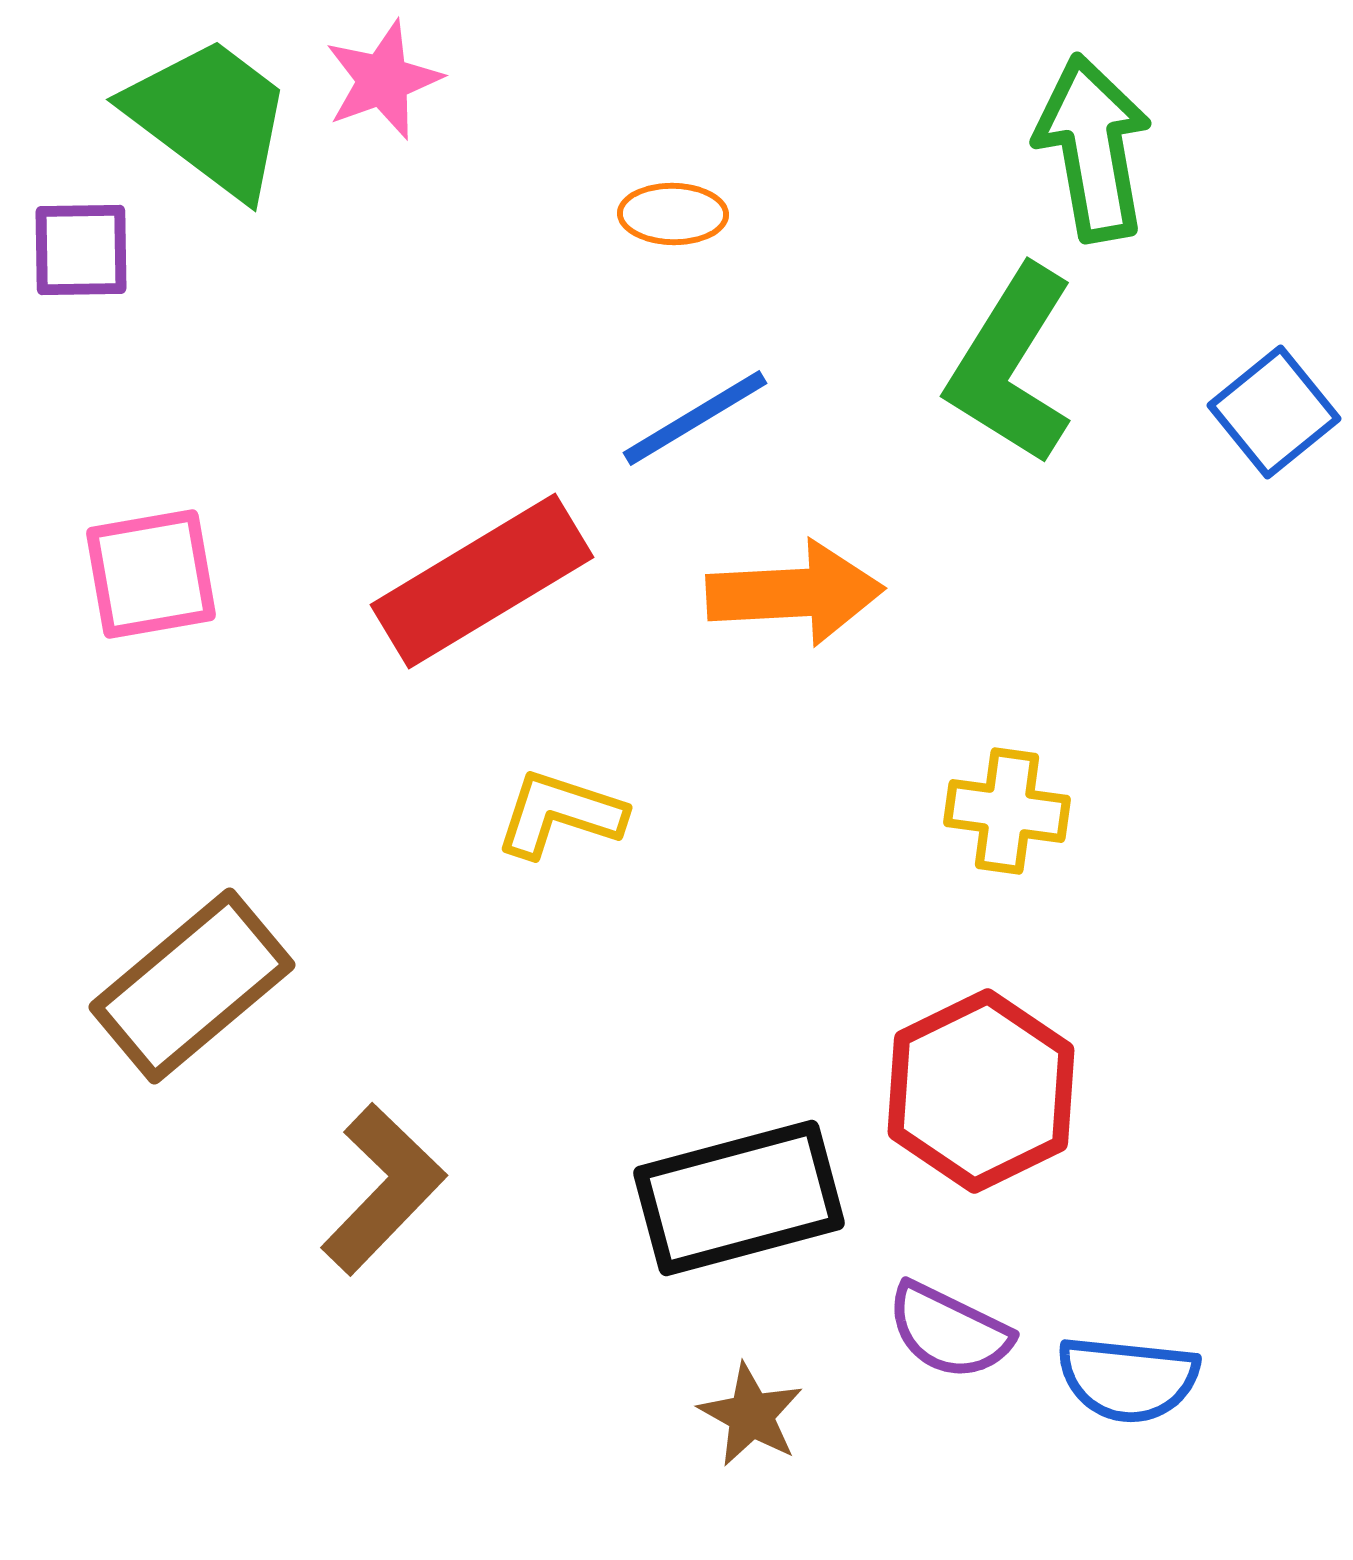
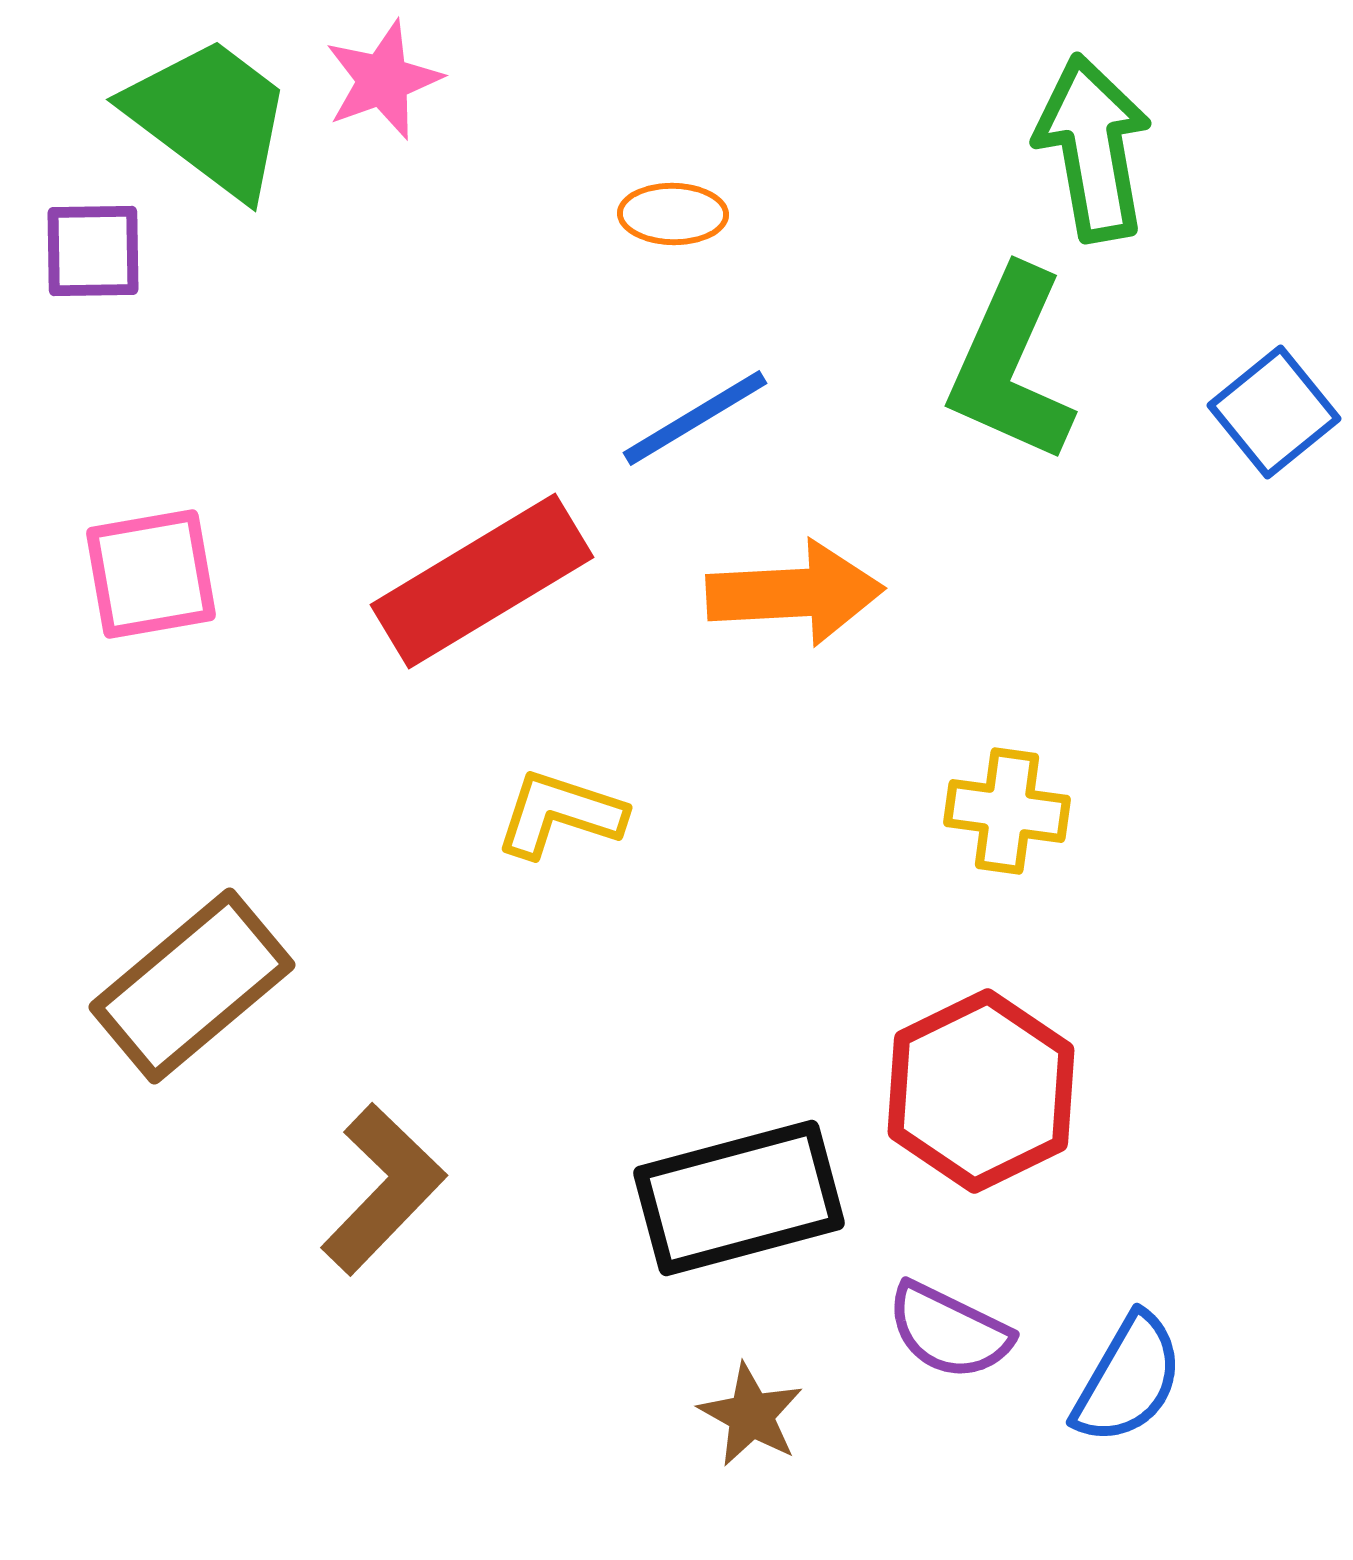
purple square: moved 12 px right, 1 px down
green L-shape: rotated 8 degrees counterclockwise
blue semicircle: rotated 66 degrees counterclockwise
